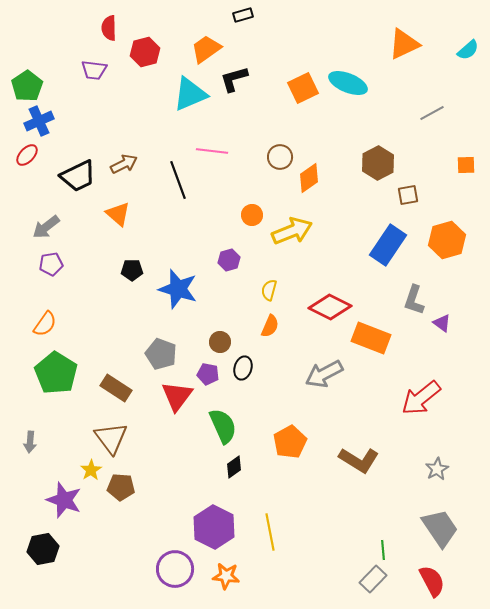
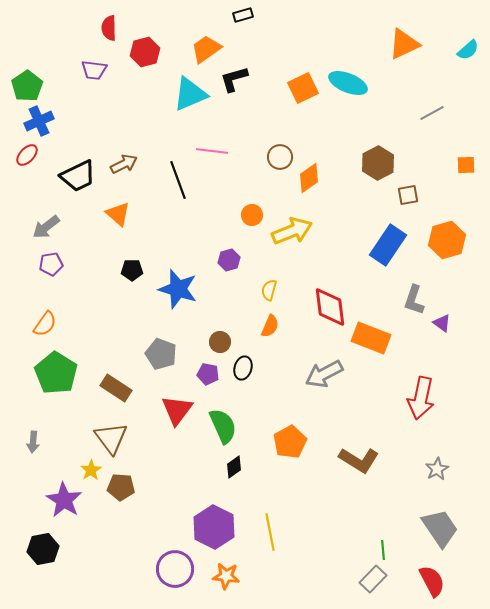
red diamond at (330, 307): rotated 57 degrees clockwise
red triangle at (177, 396): moved 14 px down
red arrow at (421, 398): rotated 39 degrees counterclockwise
gray arrow at (30, 442): moved 3 px right
purple star at (64, 500): rotated 12 degrees clockwise
